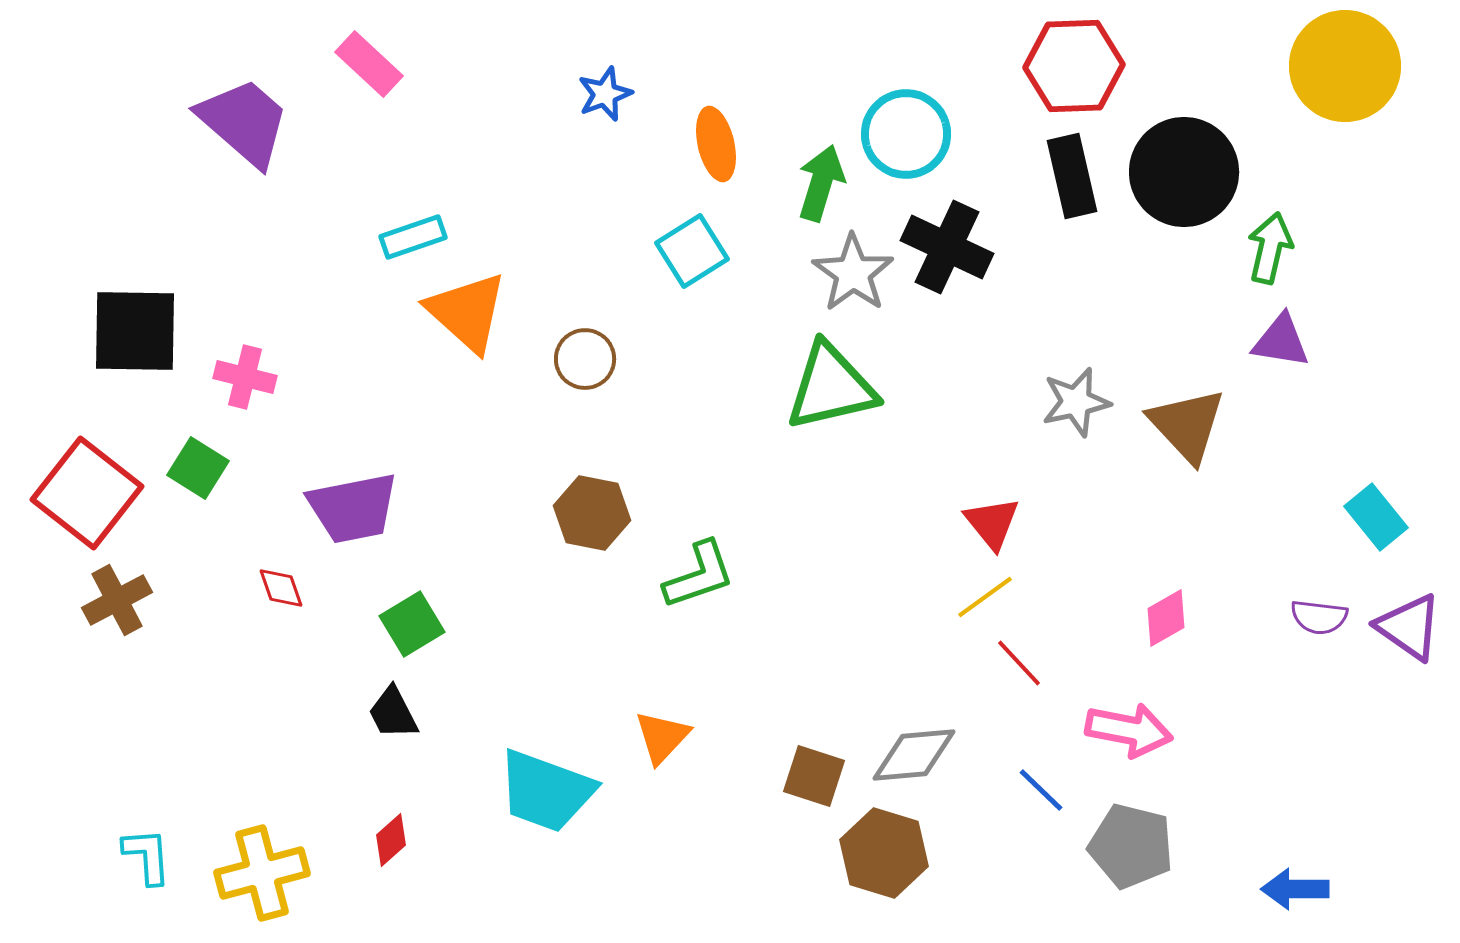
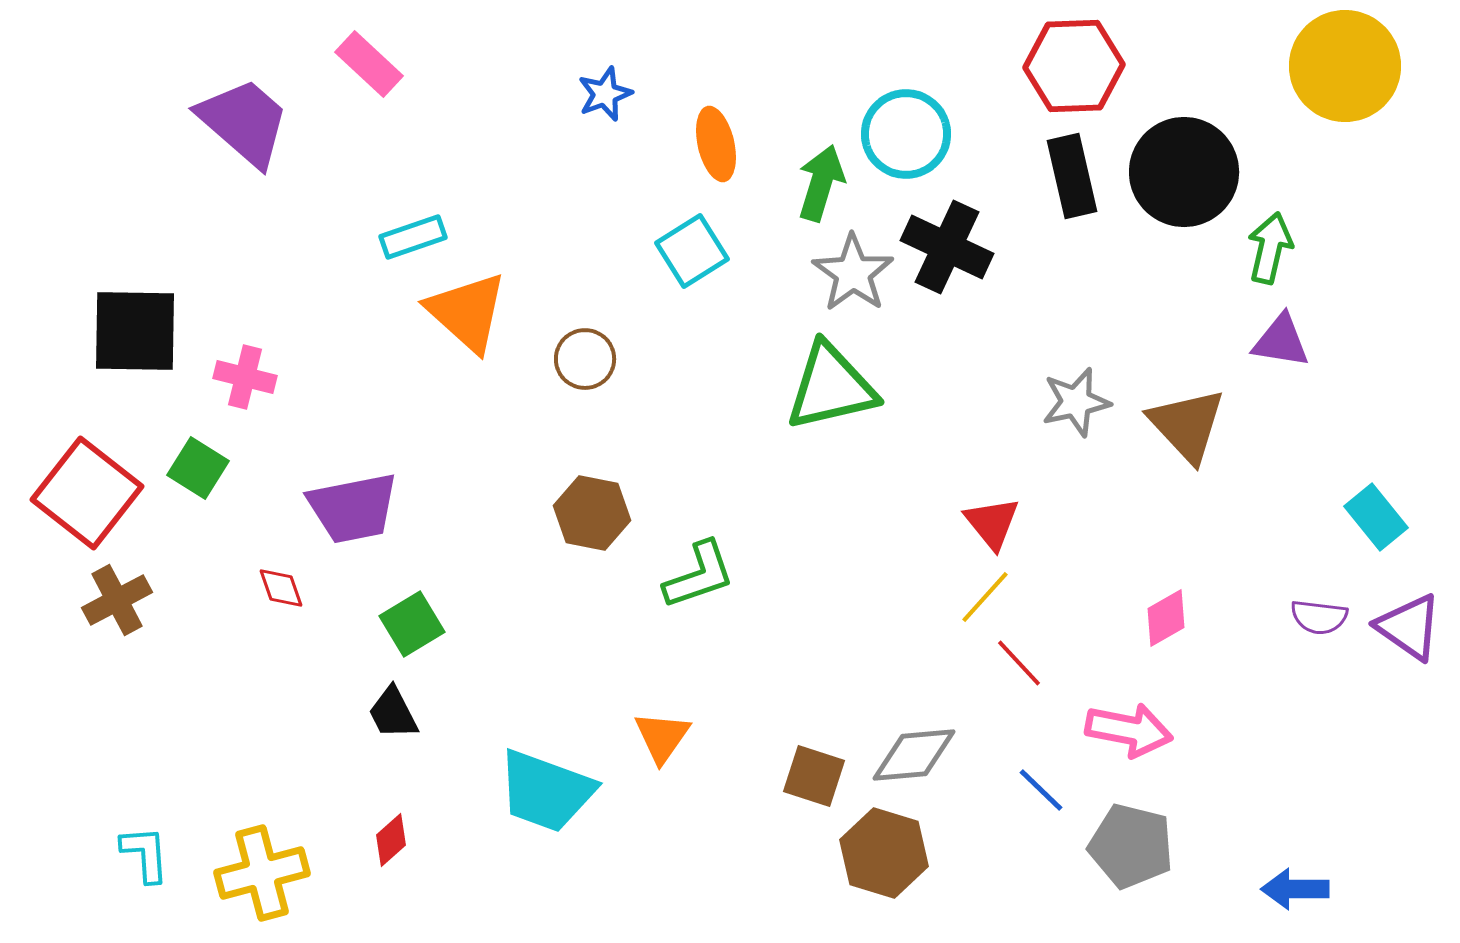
yellow line at (985, 597): rotated 12 degrees counterclockwise
orange triangle at (662, 737): rotated 8 degrees counterclockwise
cyan L-shape at (147, 856): moved 2 px left, 2 px up
